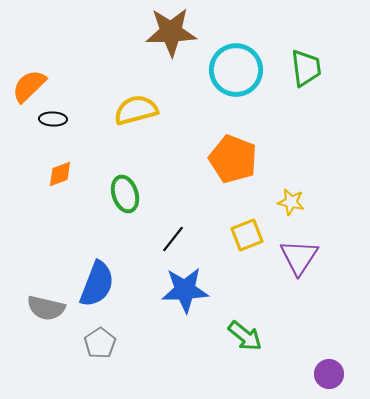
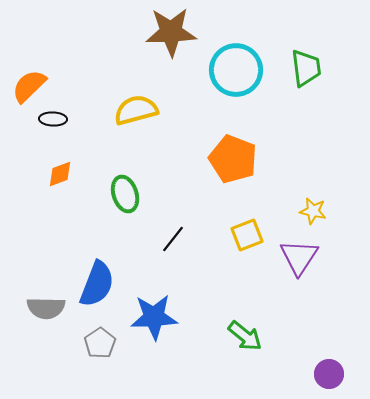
yellow star: moved 22 px right, 9 px down
blue star: moved 31 px left, 27 px down
gray semicircle: rotated 12 degrees counterclockwise
